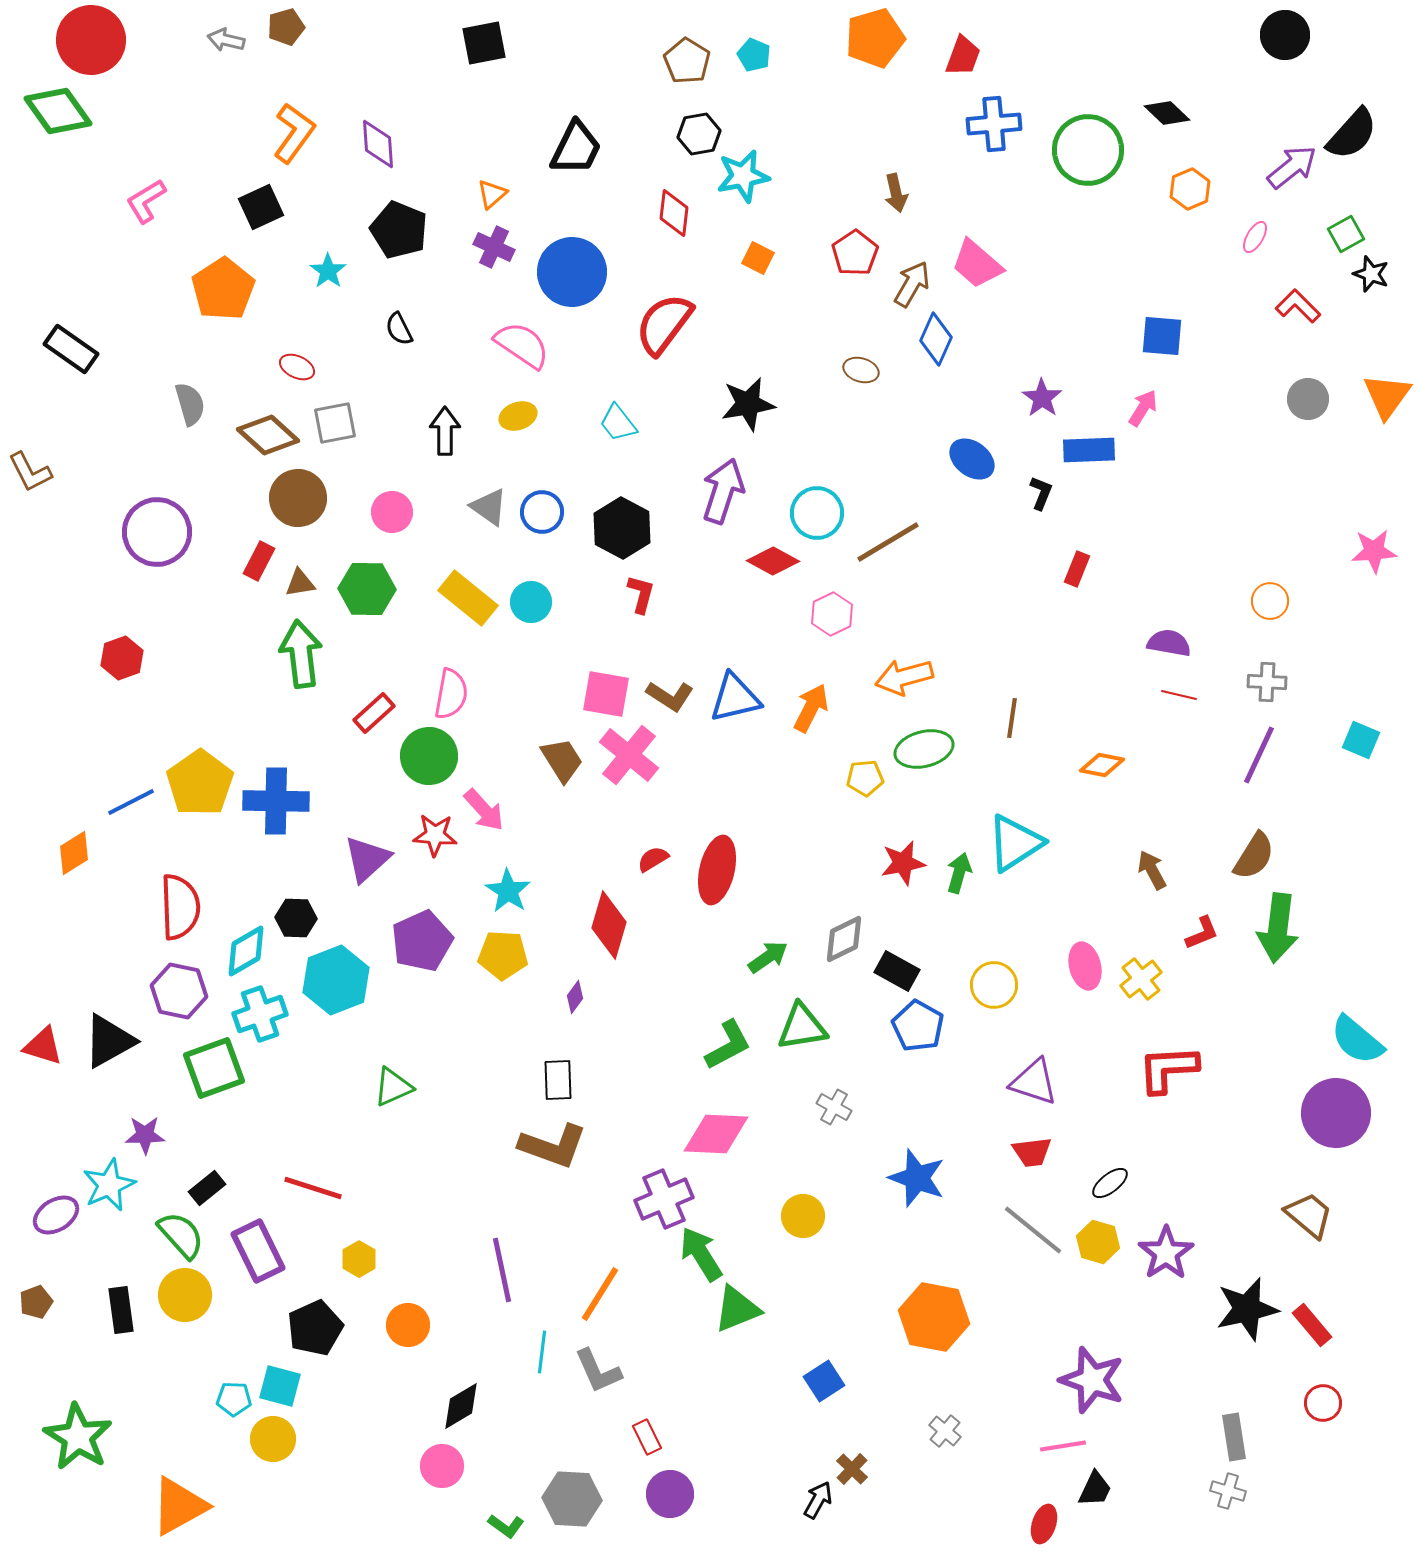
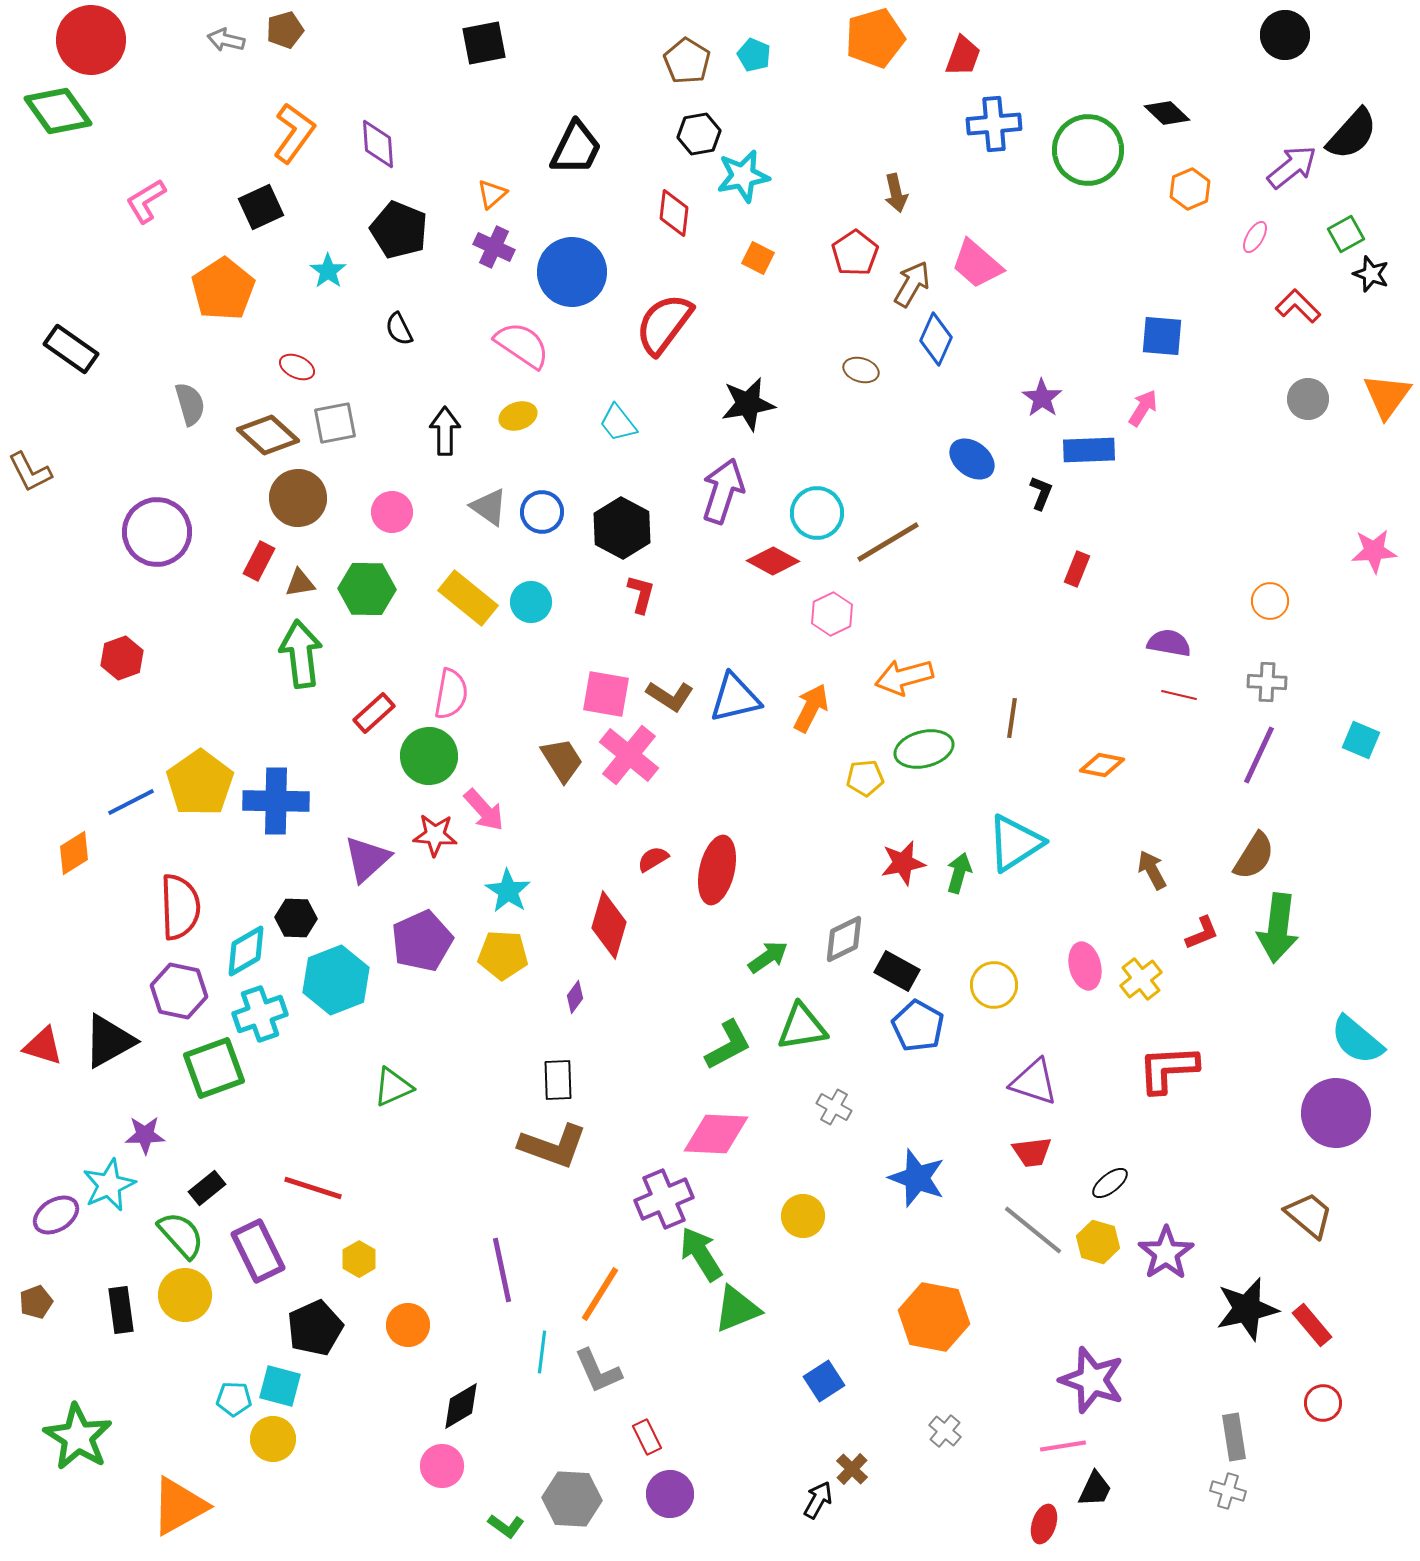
brown pentagon at (286, 27): moved 1 px left, 3 px down
